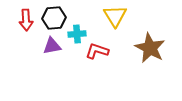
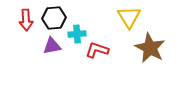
yellow triangle: moved 14 px right, 1 px down
red L-shape: moved 1 px up
